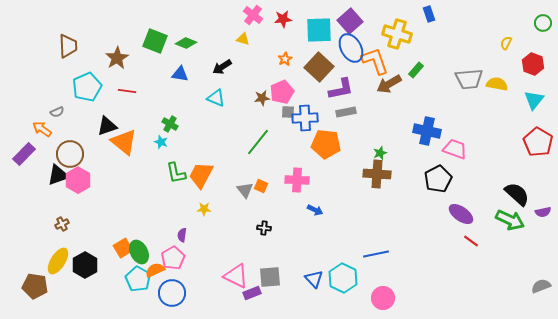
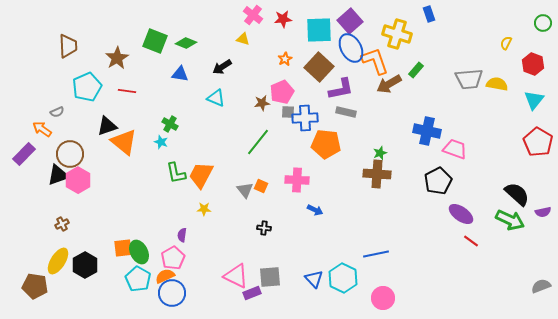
brown star at (262, 98): moved 5 px down
gray rectangle at (346, 112): rotated 24 degrees clockwise
black pentagon at (438, 179): moved 2 px down
orange square at (123, 248): rotated 24 degrees clockwise
orange semicircle at (155, 270): moved 10 px right, 6 px down
